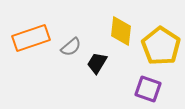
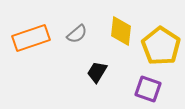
gray semicircle: moved 6 px right, 13 px up
black trapezoid: moved 9 px down
